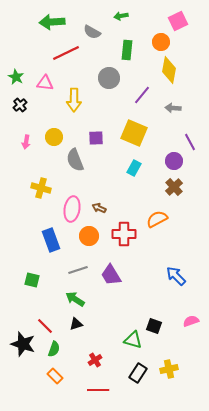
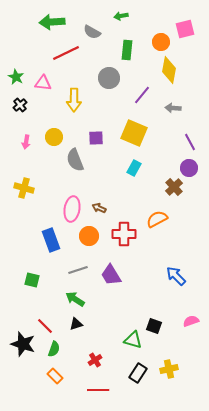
pink square at (178, 21): moved 7 px right, 8 px down; rotated 12 degrees clockwise
pink triangle at (45, 83): moved 2 px left
purple circle at (174, 161): moved 15 px right, 7 px down
yellow cross at (41, 188): moved 17 px left
